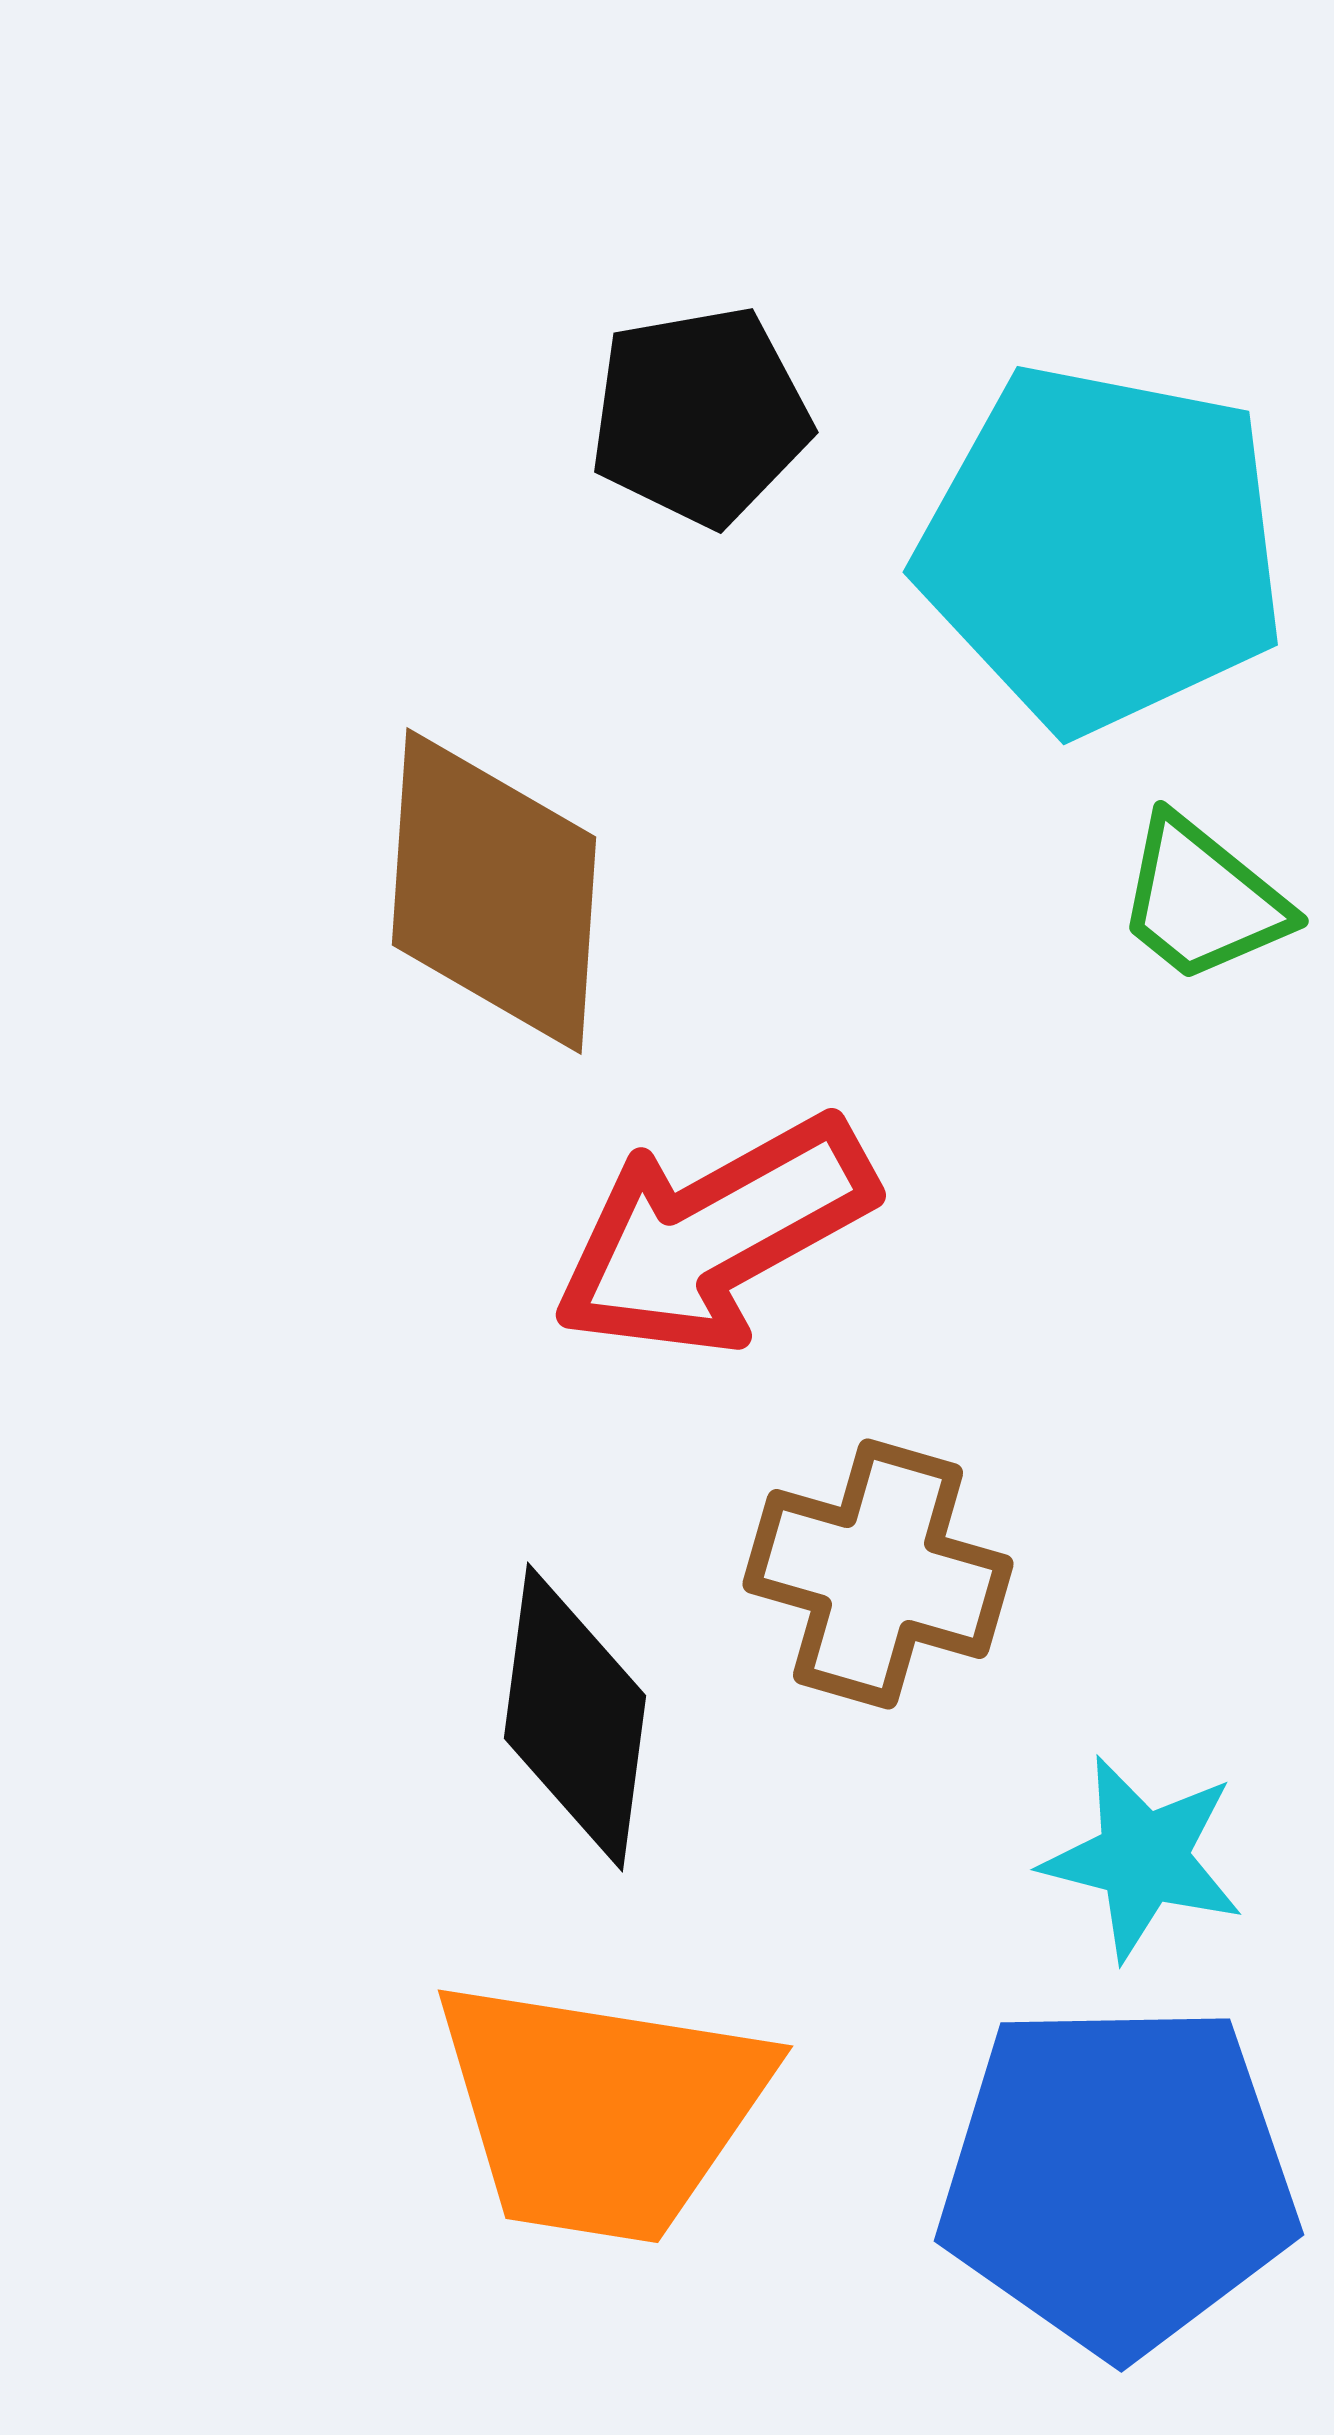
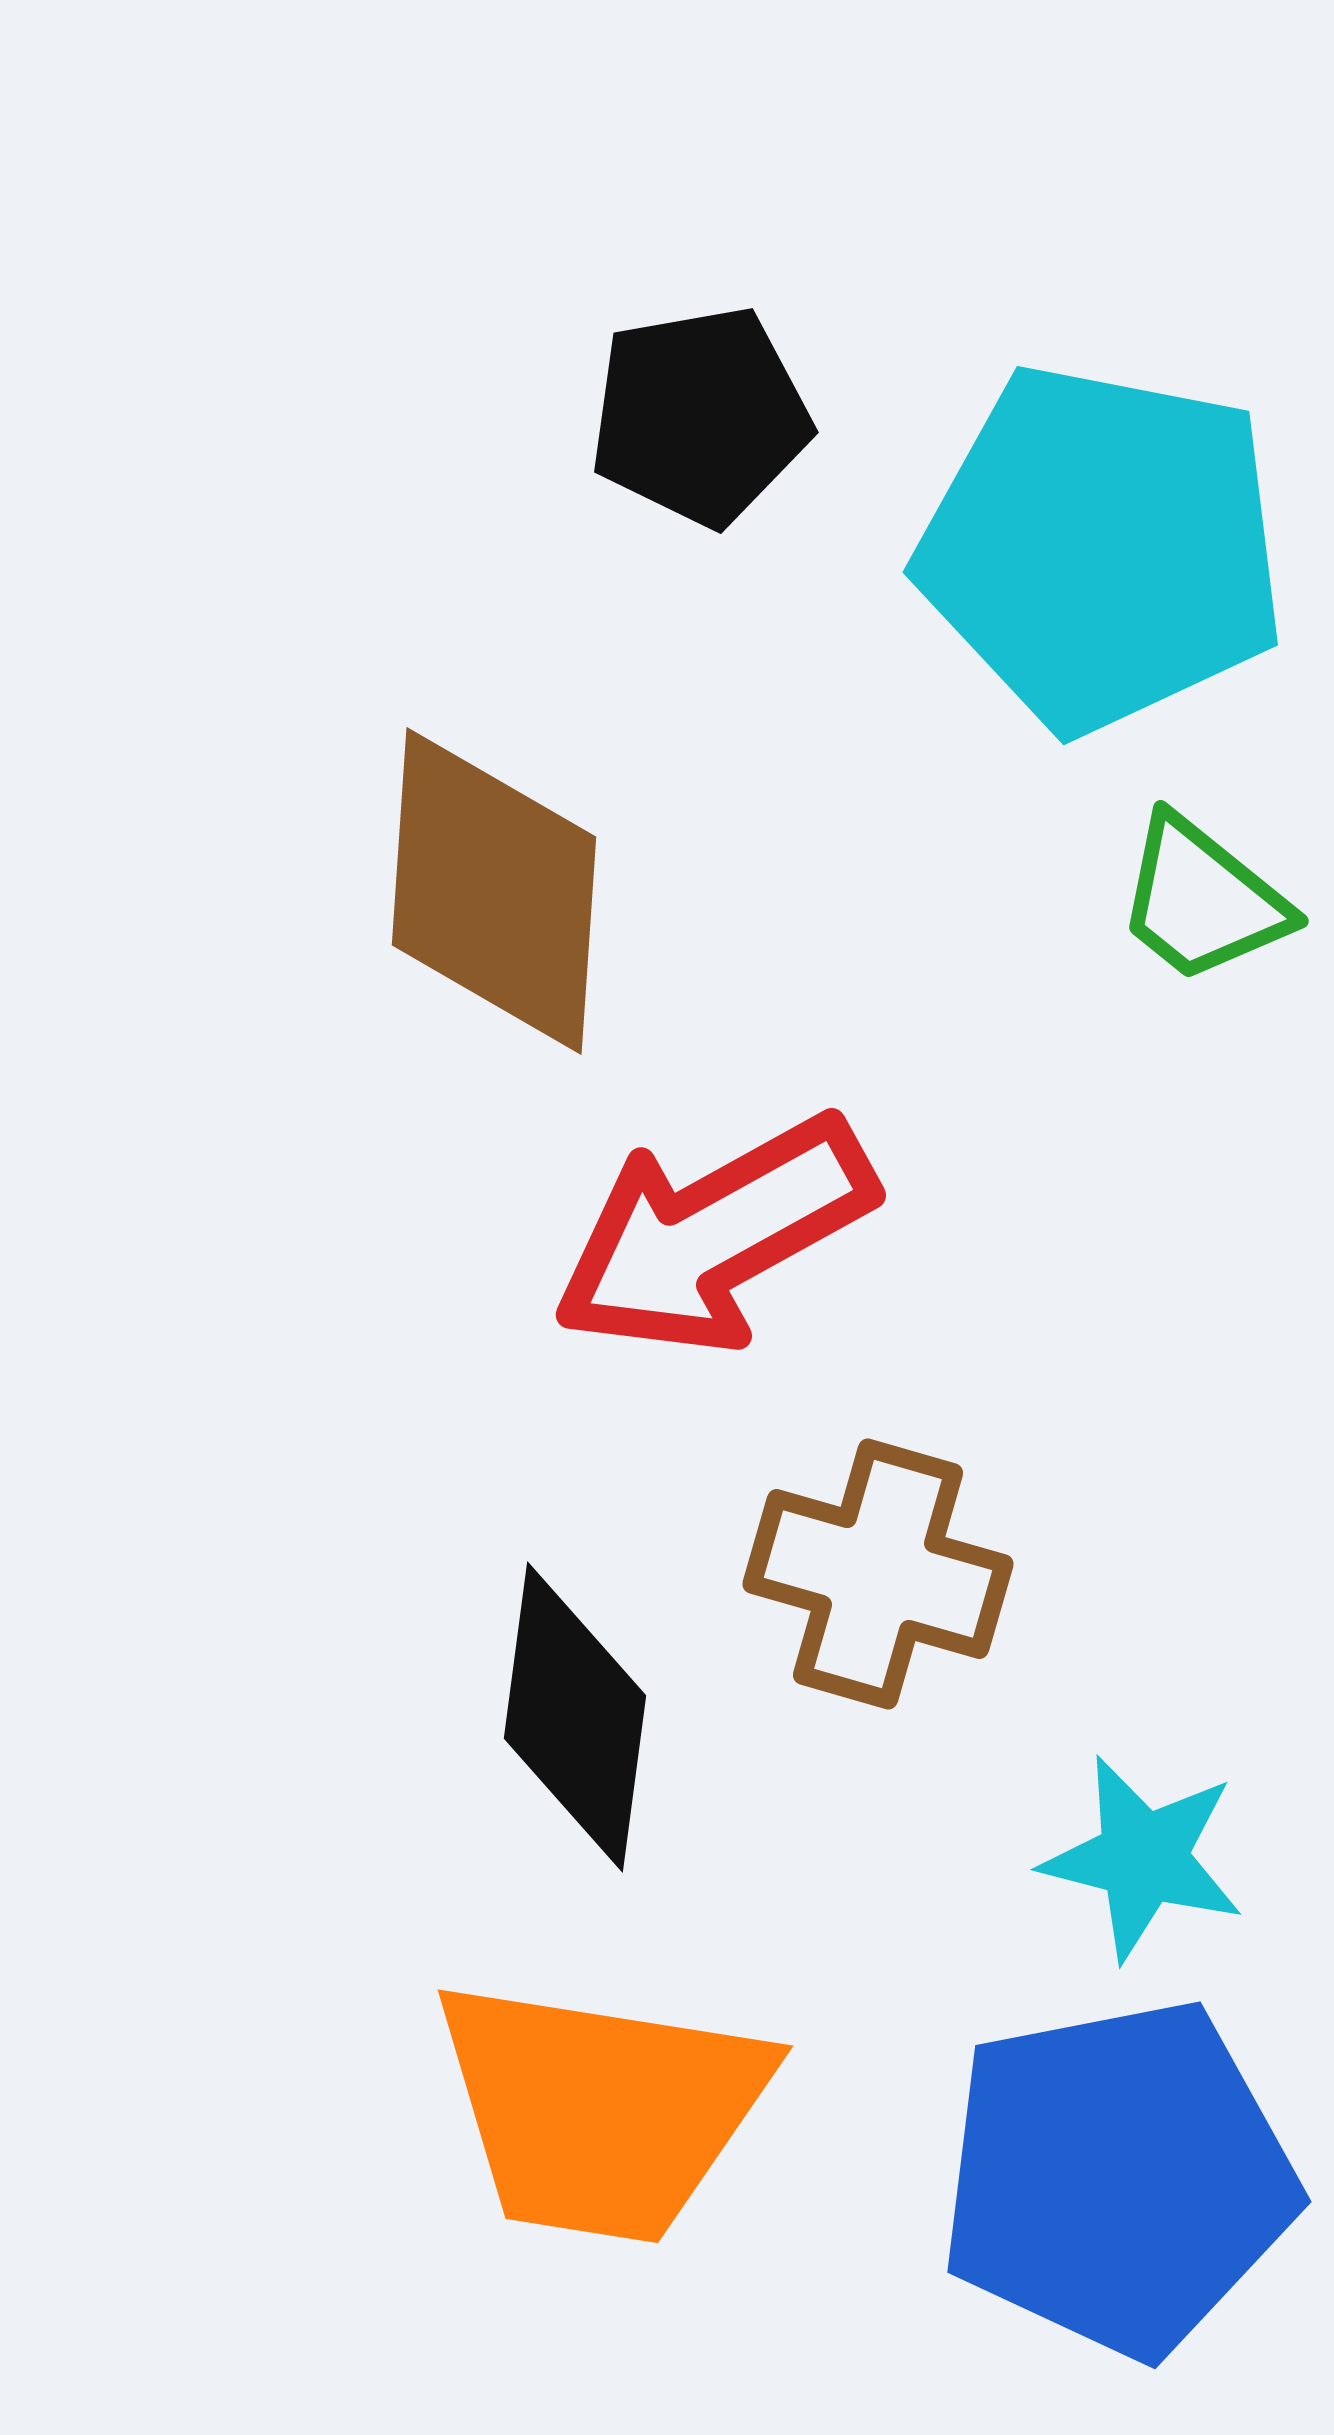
blue pentagon: rotated 10 degrees counterclockwise
